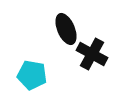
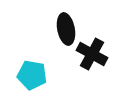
black ellipse: rotated 12 degrees clockwise
